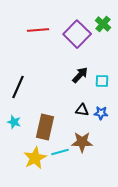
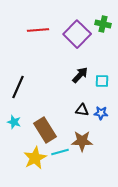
green cross: rotated 28 degrees counterclockwise
brown rectangle: moved 3 px down; rotated 45 degrees counterclockwise
brown star: moved 1 px up
